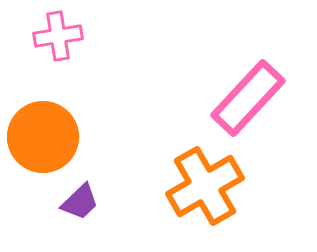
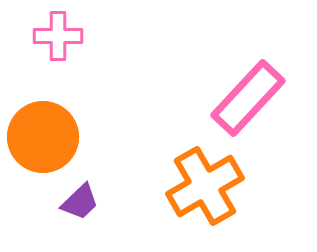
pink cross: rotated 9 degrees clockwise
